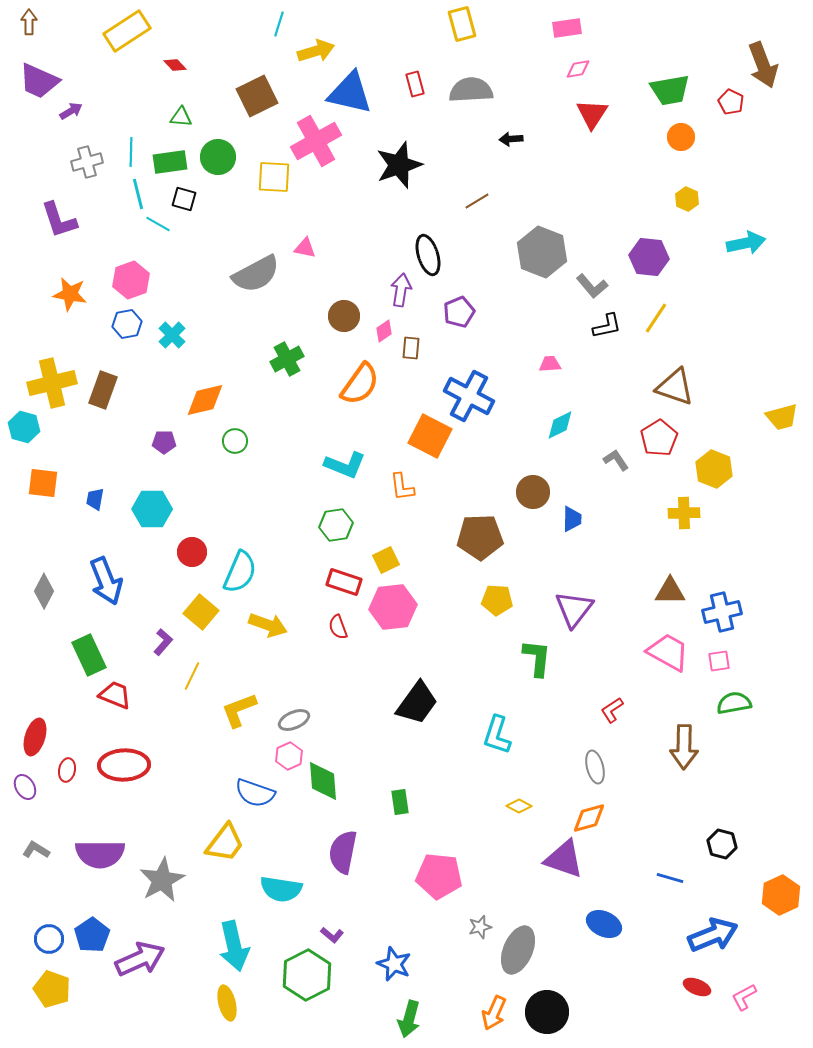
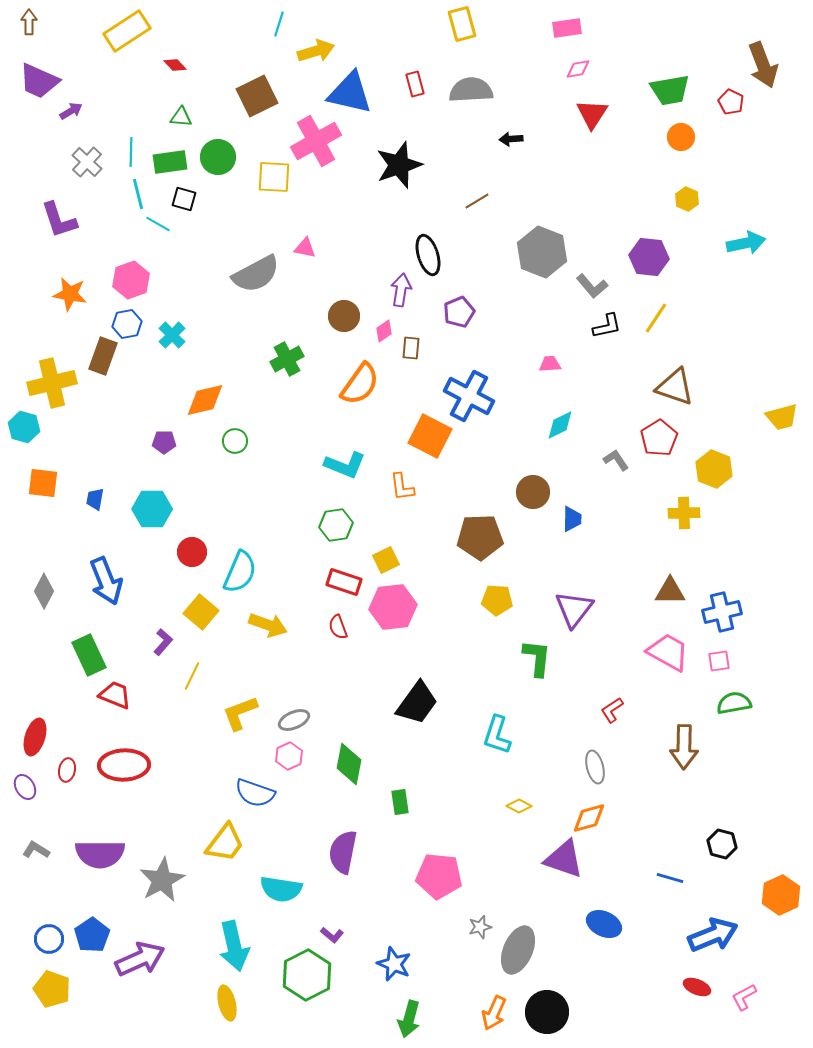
gray cross at (87, 162): rotated 32 degrees counterclockwise
brown rectangle at (103, 390): moved 34 px up
yellow L-shape at (239, 710): moved 1 px right, 3 px down
green diamond at (323, 781): moved 26 px right, 17 px up; rotated 15 degrees clockwise
